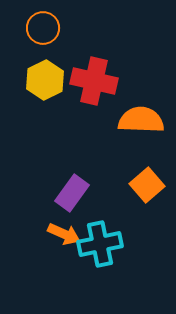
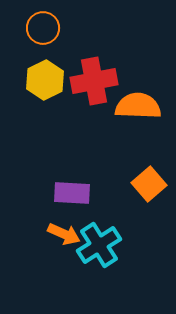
red cross: rotated 24 degrees counterclockwise
orange semicircle: moved 3 px left, 14 px up
orange square: moved 2 px right, 1 px up
purple rectangle: rotated 57 degrees clockwise
cyan cross: moved 1 px left, 1 px down; rotated 21 degrees counterclockwise
